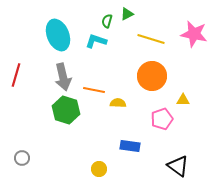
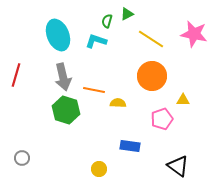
yellow line: rotated 16 degrees clockwise
